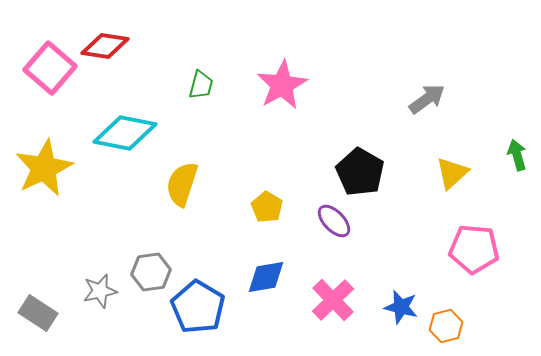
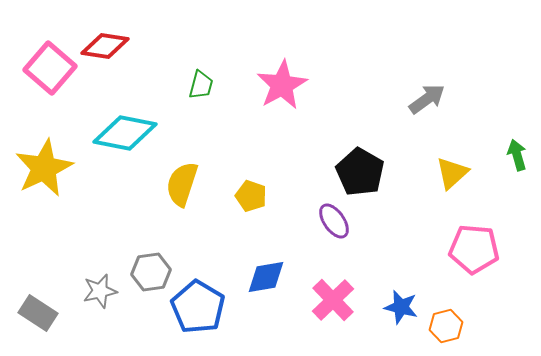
yellow pentagon: moved 16 px left, 11 px up; rotated 12 degrees counterclockwise
purple ellipse: rotated 9 degrees clockwise
